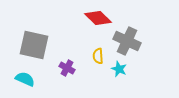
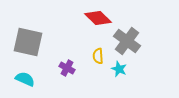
gray cross: rotated 12 degrees clockwise
gray square: moved 6 px left, 3 px up
